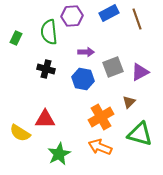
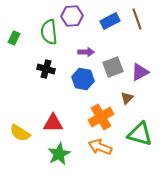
blue rectangle: moved 1 px right, 8 px down
green rectangle: moved 2 px left
brown triangle: moved 2 px left, 4 px up
red triangle: moved 8 px right, 4 px down
